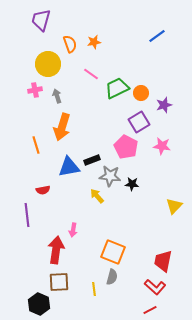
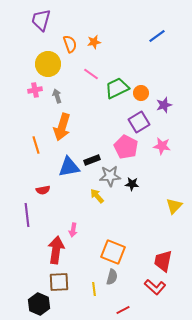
gray star: rotated 10 degrees counterclockwise
red line: moved 27 px left
